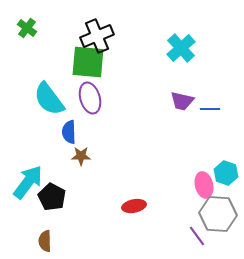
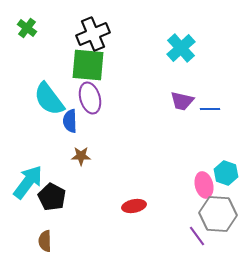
black cross: moved 4 px left, 2 px up
green square: moved 3 px down
blue semicircle: moved 1 px right, 11 px up
